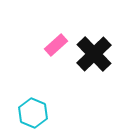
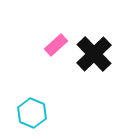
cyan hexagon: moved 1 px left
